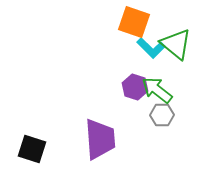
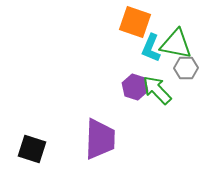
orange square: moved 1 px right
green triangle: rotated 28 degrees counterclockwise
cyan L-shape: rotated 68 degrees clockwise
green arrow: rotated 8 degrees clockwise
gray hexagon: moved 24 px right, 47 px up
purple trapezoid: rotated 6 degrees clockwise
